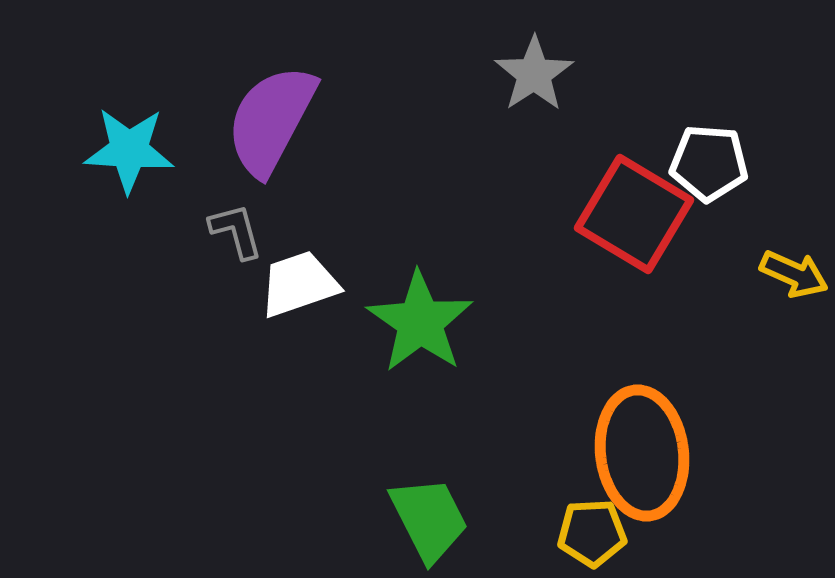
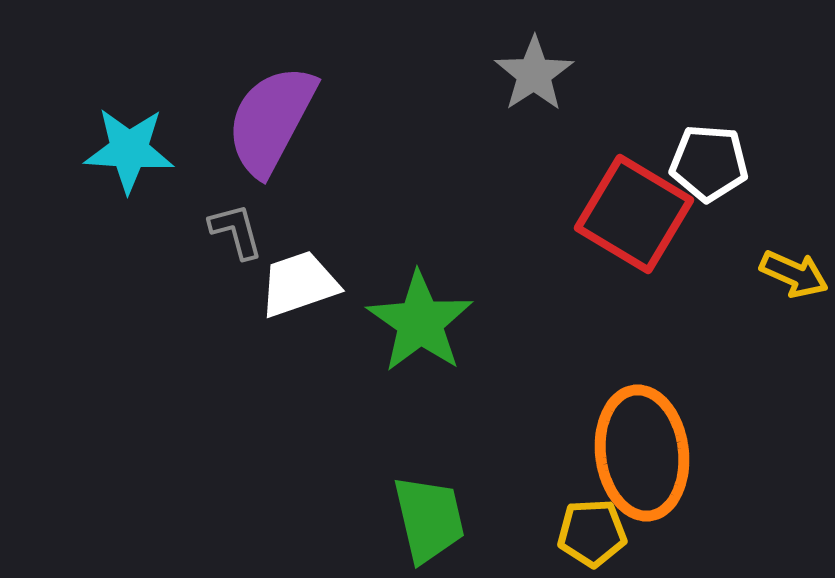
green trapezoid: rotated 14 degrees clockwise
